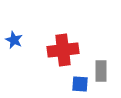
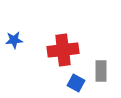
blue star: rotated 30 degrees counterclockwise
blue square: moved 4 px left, 1 px up; rotated 24 degrees clockwise
